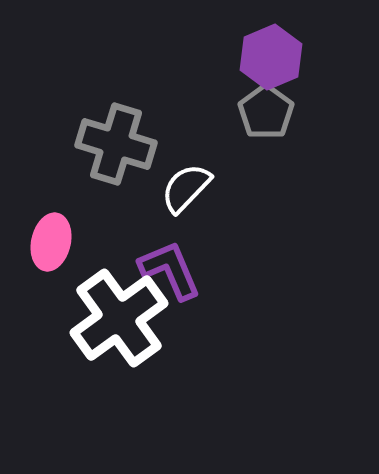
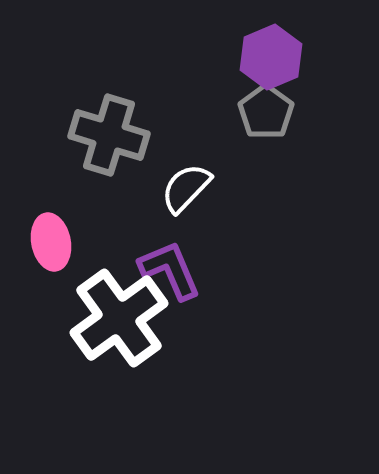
gray cross: moved 7 px left, 9 px up
pink ellipse: rotated 24 degrees counterclockwise
